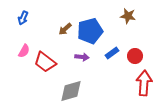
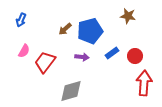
blue arrow: moved 2 px left, 2 px down
red trapezoid: rotated 90 degrees clockwise
